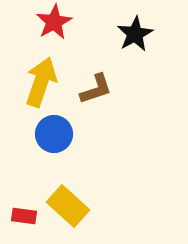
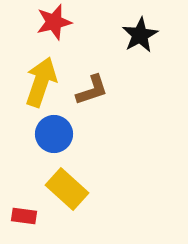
red star: rotated 15 degrees clockwise
black star: moved 5 px right, 1 px down
brown L-shape: moved 4 px left, 1 px down
yellow rectangle: moved 1 px left, 17 px up
